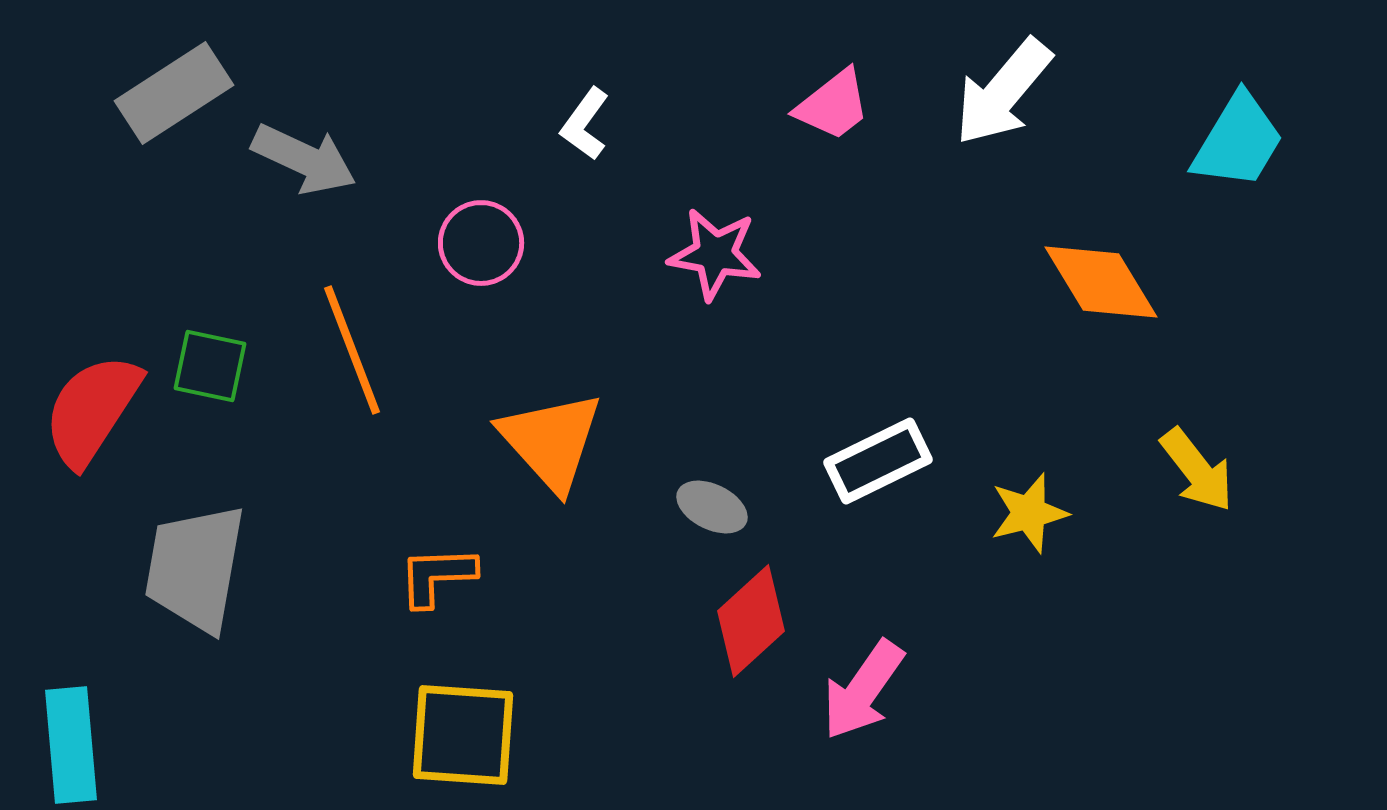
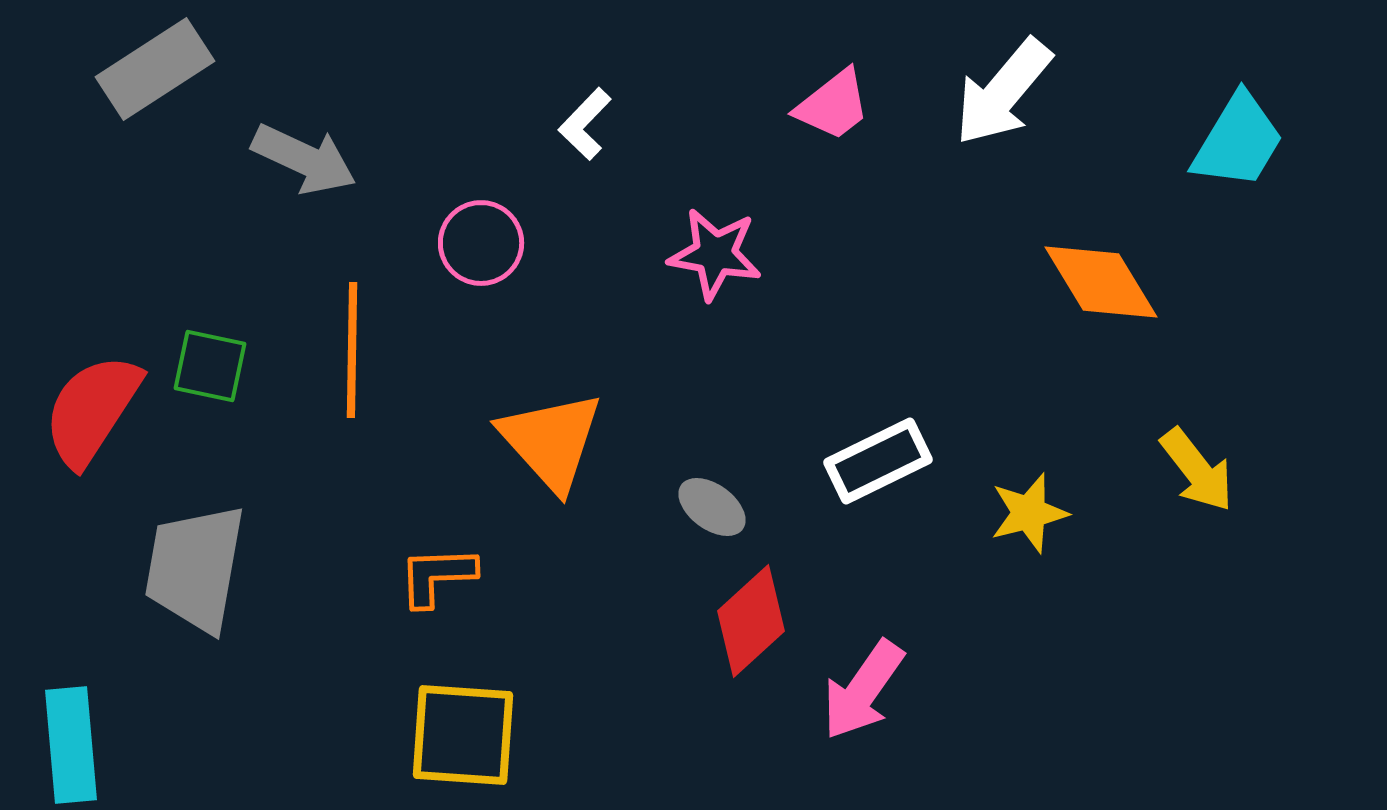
gray rectangle: moved 19 px left, 24 px up
white L-shape: rotated 8 degrees clockwise
orange line: rotated 22 degrees clockwise
gray ellipse: rotated 10 degrees clockwise
